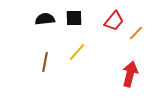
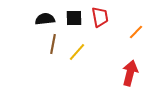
red trapezoid: moved 14 px left, 4 px up; rotated 50 degrees counterclockwise
orange line: moved 1 px up
brown line: moved 8 px right, 18 px up
red arrow: moved 1 px up
